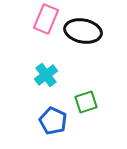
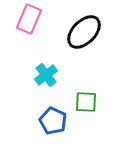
pink rectangle: moved 17 px left
black ellipse: moved 1 px right, 1 px down; rotated 57 degrees counterclockwise
green square: rotated 20 degrees clockwise
